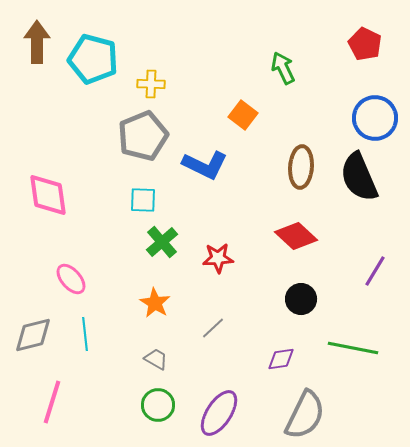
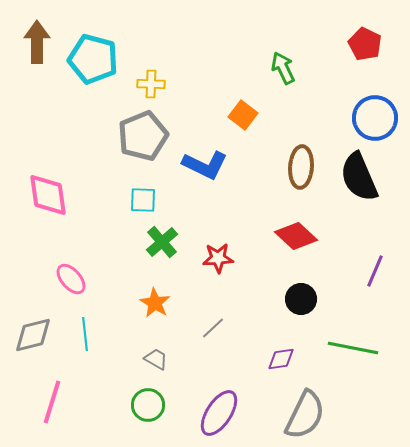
purple line: rotated 8 degrees counterclockwise
green circle: moved 10 px left
